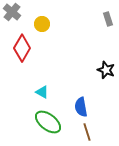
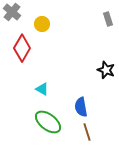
cyan triangle: moved 3 px up
